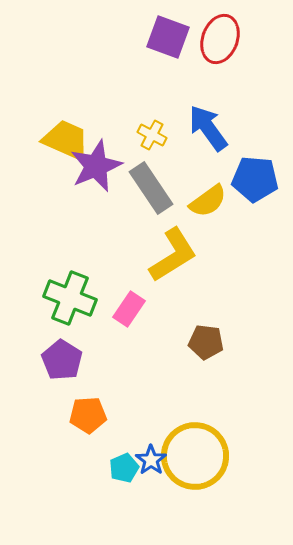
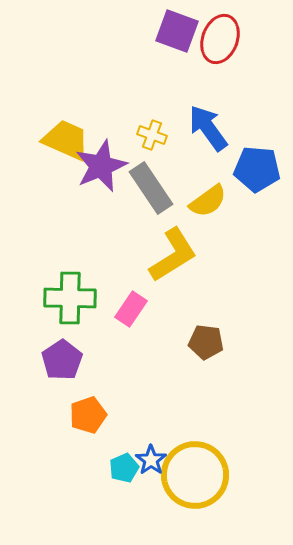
purple square: moved 9 px right, 6 px up
yellow cross: rotated 8 degrees counterclockwise
purple star: moved 5 px right
blue pentagon: moved 2 px right, 10 px up
green cross: rotated 21 degrees counterclockwise
pink rectangle: moved 2 px right
purple pentagon: rotated 6 degrees clockwise
orange pentagon: rotated 15 degrees counterclockwise
yellow circle: moved 19 px down
